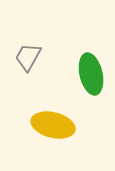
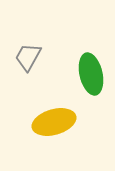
yellow ellipse: moved 1 px right, 3 px up; rotated 30 degrees counterclockwise
